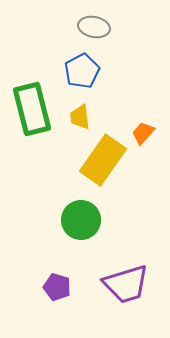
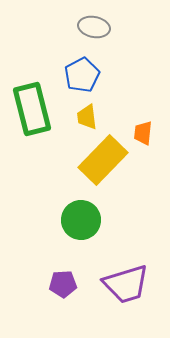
blue pentagon: moved 4 px down
yellow trapezoid: moved 7 px right
orange trapezoid: rotated 35 degrees counterclockwise
yellow rectangle: rotated 9 degrees clockwise
purple pentagon: moved 6 px right, 3 px up; rotated 20 degrees counterclockwise
